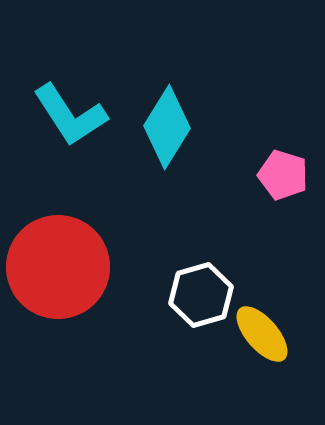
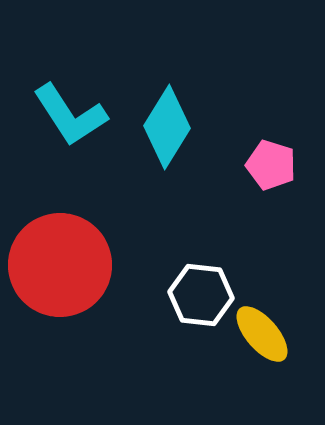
pink pentagon: moved 12 px left, 10 px up
red circle: moved 2 px right, 2 px up
white hexagon: rotated 22 degrees clockwise
